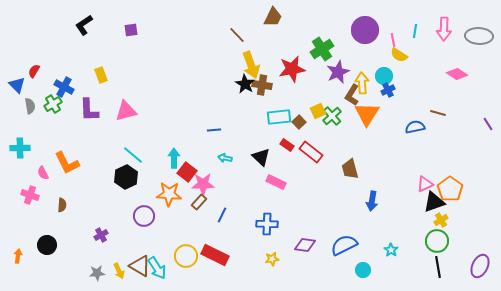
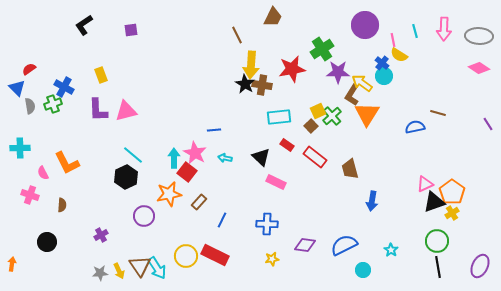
purple circle at (365, 30): moved 5 px up
cyan line at (415, 31): rotated 24 degrees counterclockwise
brown line at (237, 35): rotated 18 degrees clockwise
yellow arrow at (251, 65): rotated 24 degrees clockwise
red semicircle at (34, 71): moved 5 px left, 2 px up; rotated 24 degrees clockwise
purple star at (338, 72): rotated 25 degrees clockwise
pink diamond at (457, 74): moved 22 px right, 6 px up
yellow arrow at (362, 83): rotated 50 degrees counterclockwise
blue triangle at (17, 85): moved 3 px down
blue cross at (388, 90): moved 6 px left, 27 px up; rotated 24 degrees counterclockwise
green cross at (53, 104): rotated 12 degrees clockwise
purple L-shape at (89, 110): moved 9 px right
brown square at (299, 122): moved 12 px right, 4 px down
red rectangle at (311, 152): moved 4 px right, 5 px down
pink star at (203, 184): moved 8 px left, 31 px up; rotated 30 degrees clockwise
orange pentagon at (450, 189): moved 2 px right, 3 px down
orange star at (169, 194): rotated 15 degrees counterclockwise
blue line at (222, 215): moved 5 px down
yellow cross at (441, 220): moved 11 px right, 7 px up
black circle at (47, 245): moved 3 px up
orange arrow at (18, 256): moved 6 px left, 8 px down
brown triangle at (140, 266): rotated 25 degrees clockwise
gray star at (97, 273): moved 3 px right
